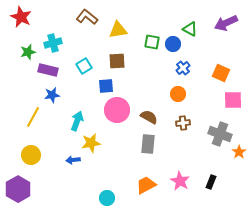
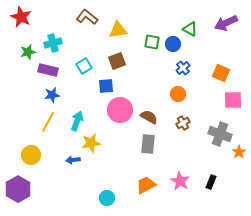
brown square: rotated 18 degrees counterclockwise
pink circle: moved 3 px right
yellow line: moved 15 px right, 5 px down
brown cross: rotated 24 degrees counterclockwise
